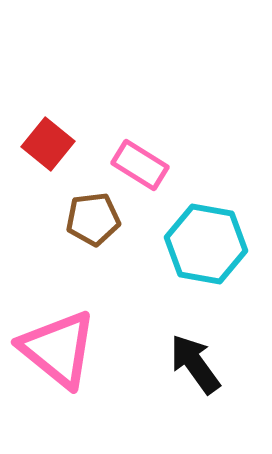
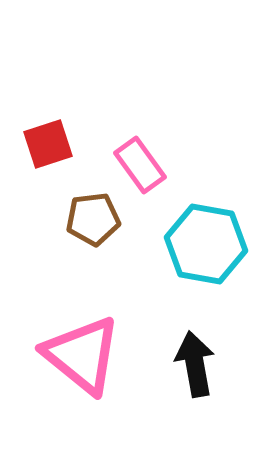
red square: rotated 33 degrees clockwise
pink rectangle: rotated 22 degrees clockwise
pink triangle: moved 24 px right, 6 px down
black arrow: rotated 26 degrees clockwise
